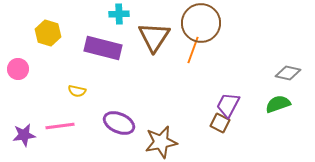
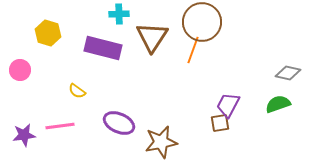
brown circle: moved 1 px right, 1 px up
brown triangle: moved 2 px left
pink circle: moved 2 px right, 1 px down
yellow semicircle: rotated 24 degrees clockwise
brown square: rotated 36 degrees counterclockwise
